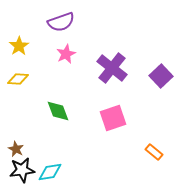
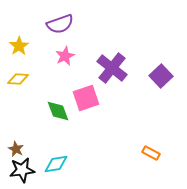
purple semicircle: moved 1 px left, 2 px down
pink star: moved 1 px left, 2 px down
pink square: moved 27 px left, 20 px up
orange rectangle: moved 3 px left, 1 px down; rotated 12 degrees counterclockwise
cyan diamond: moved 6 px right, 8 px up
